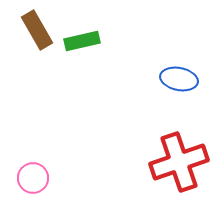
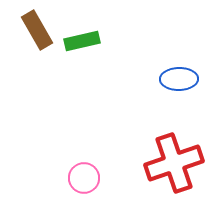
blue ellipse: rotated 12 degrees counterclockwise
red cross: moved 5 px left, 1 px down
pink circle: moved 51 px right
